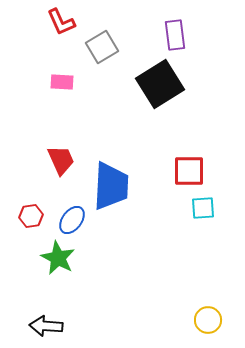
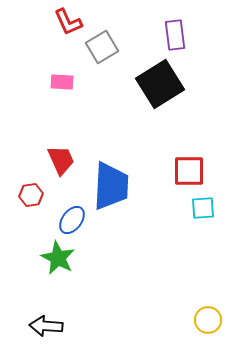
red L-shape: moved 7 px right
red hexagon: moved 21 px up
